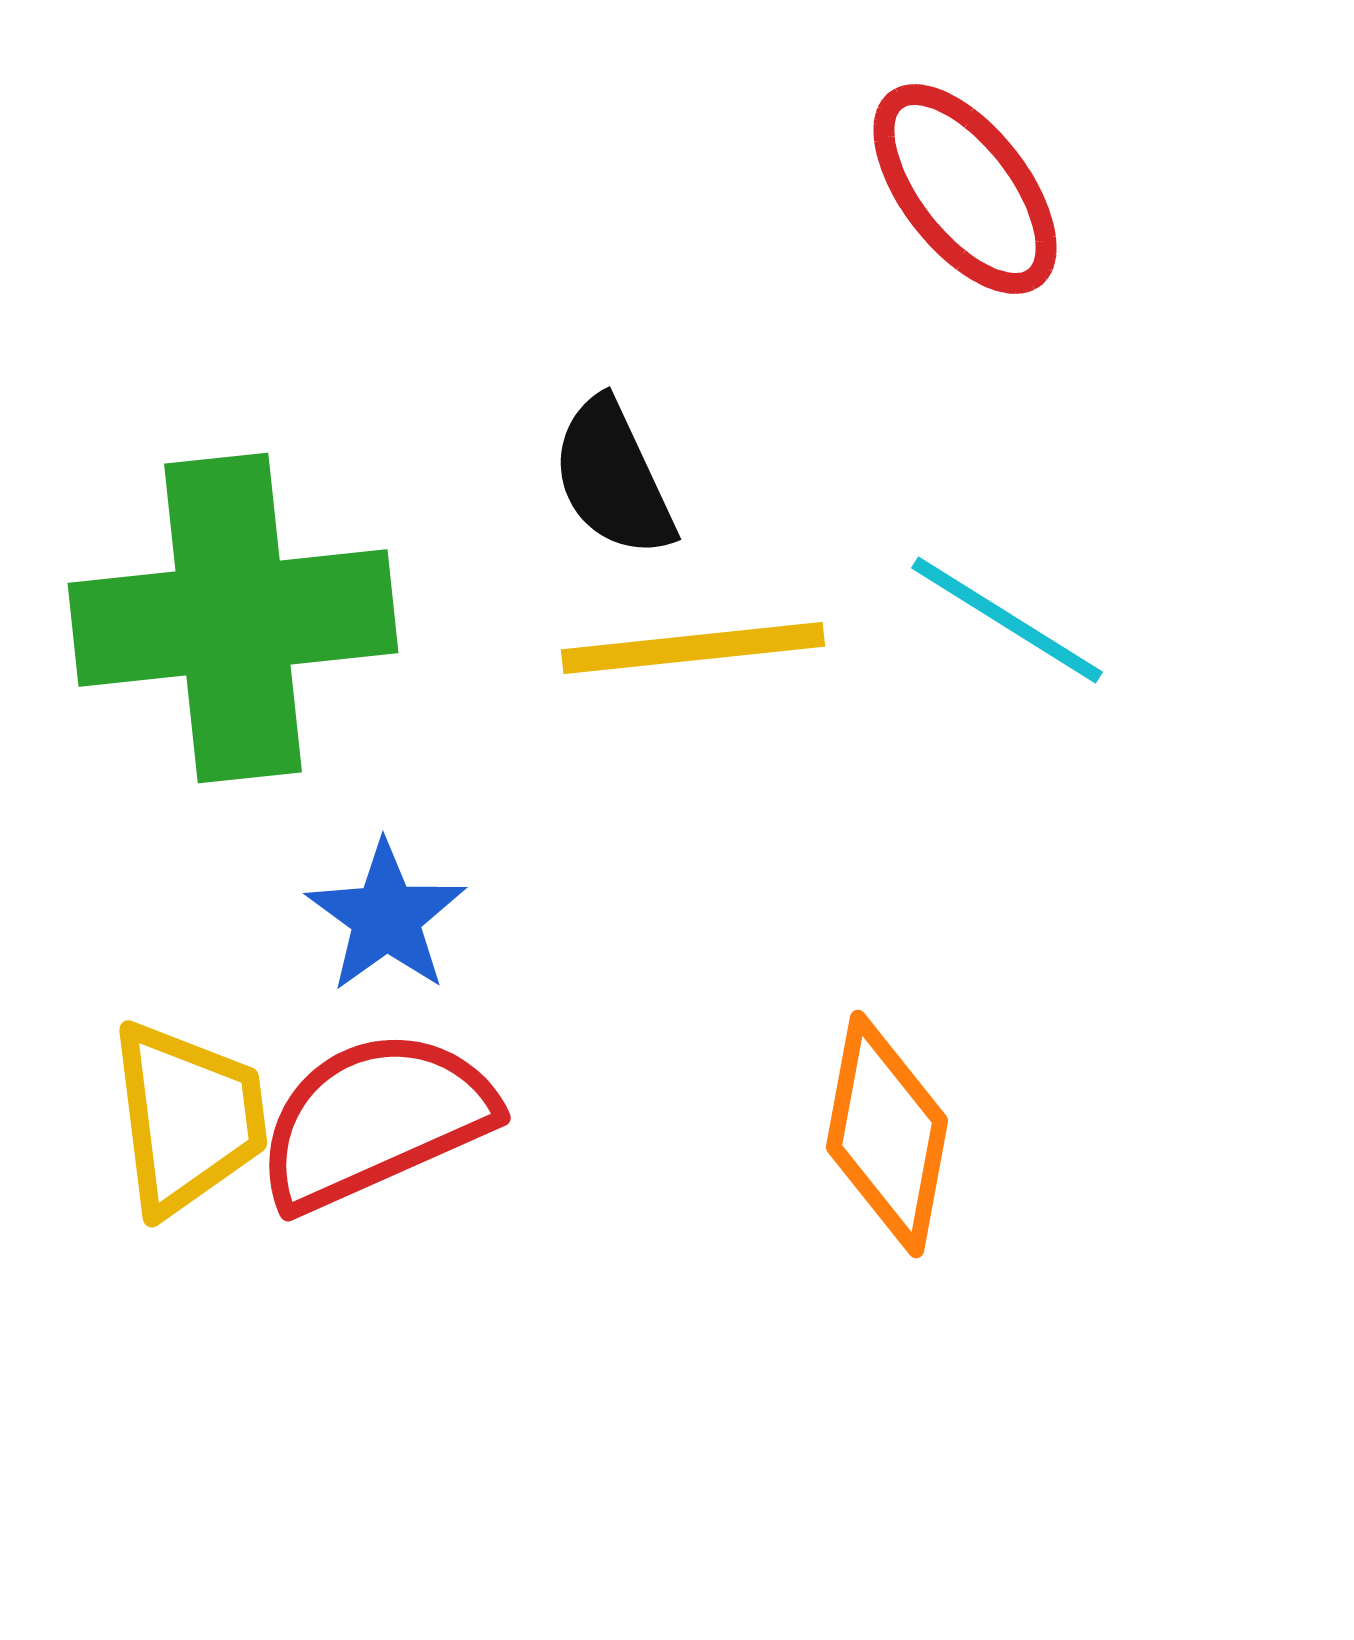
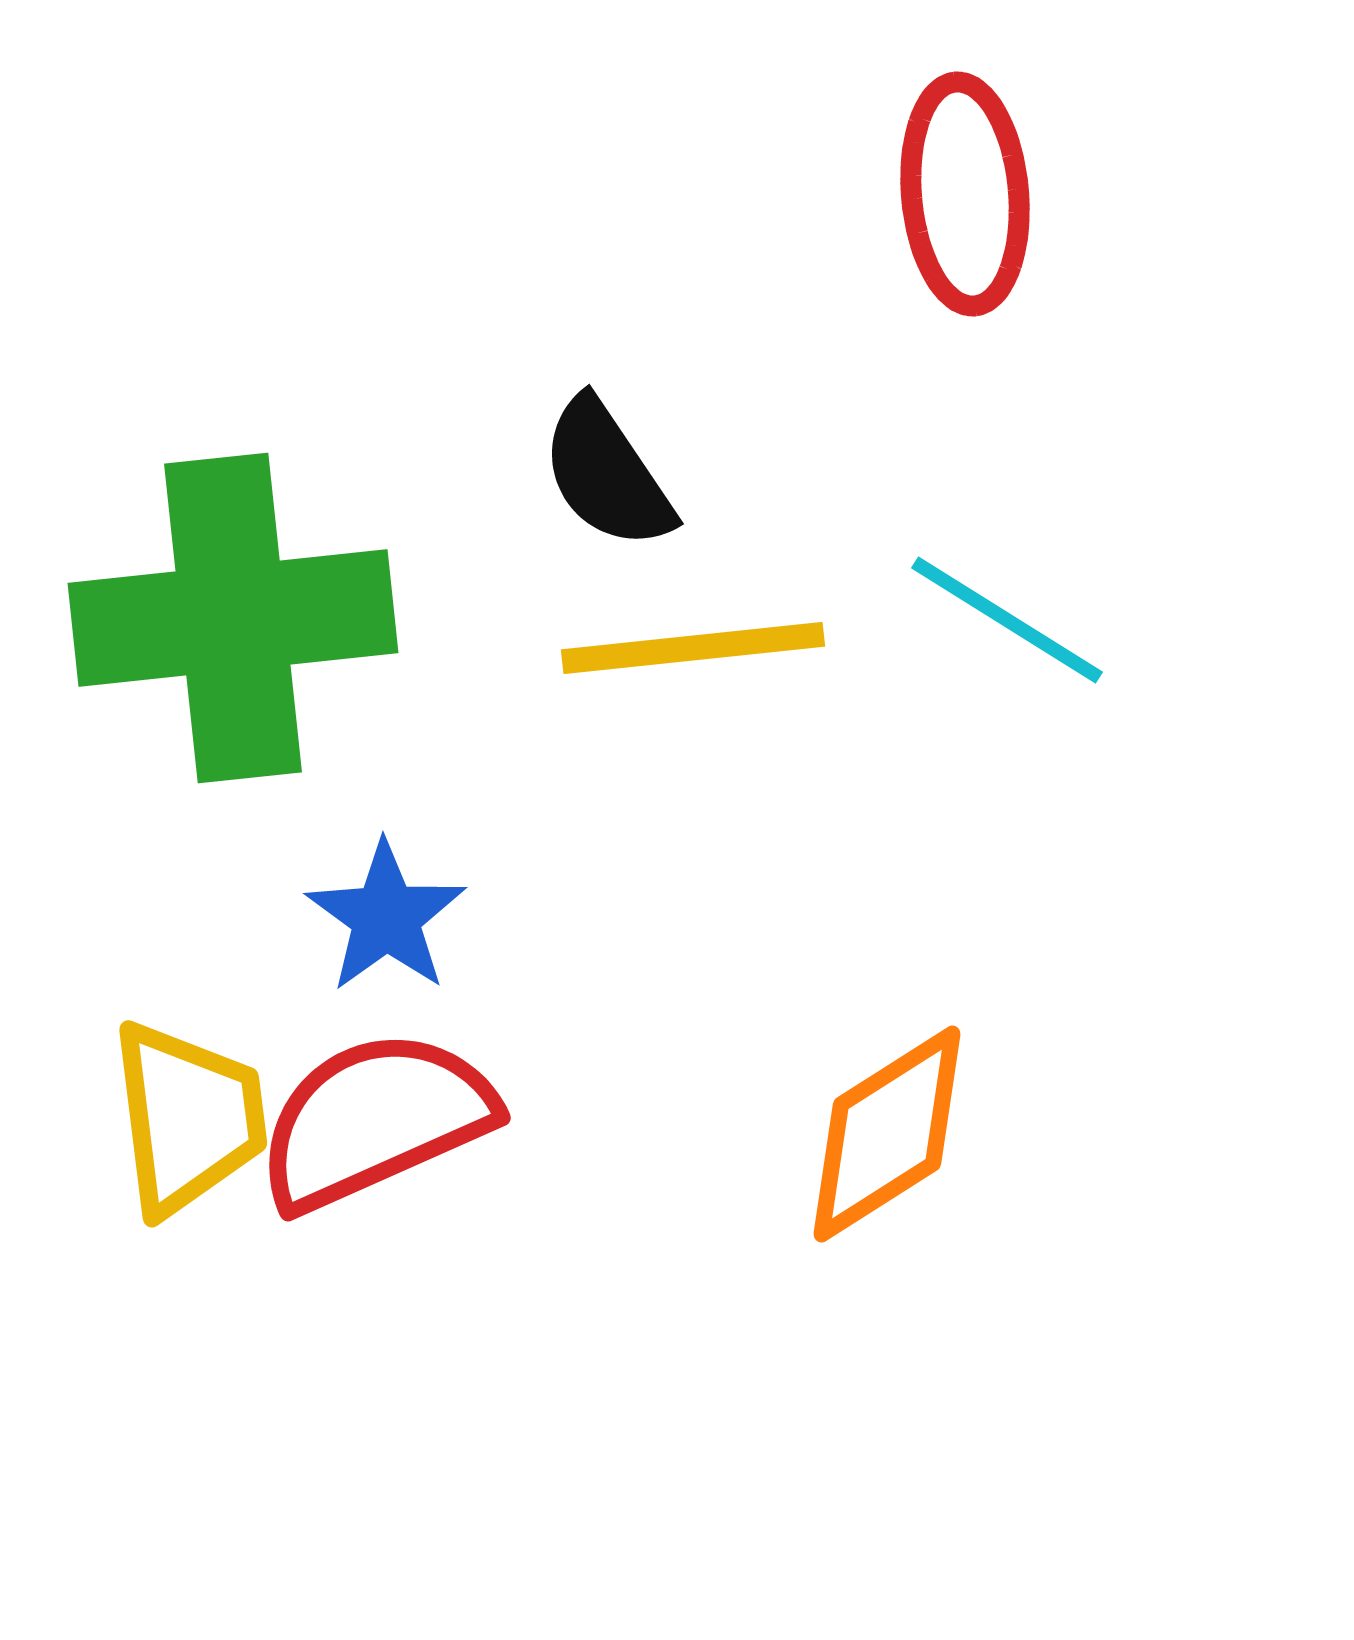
red ellipse: moved 5 px down; rotated 33 degrees clockwise
black semicircle: moved 6 px left, 4 px up; rotated 9 degrees counterclockwise
orange diamond: rotated 47 degrees clockwise
